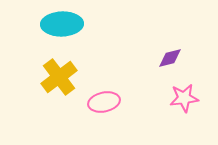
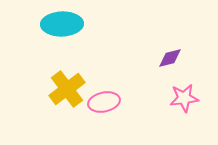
yellow cross: moved 8 px right, 12 px down
